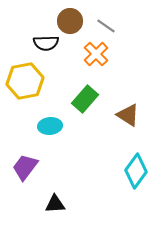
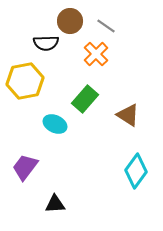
cyan ellipse: moved 5 px right, 2 px up; rotated 30 degrees clockwise
